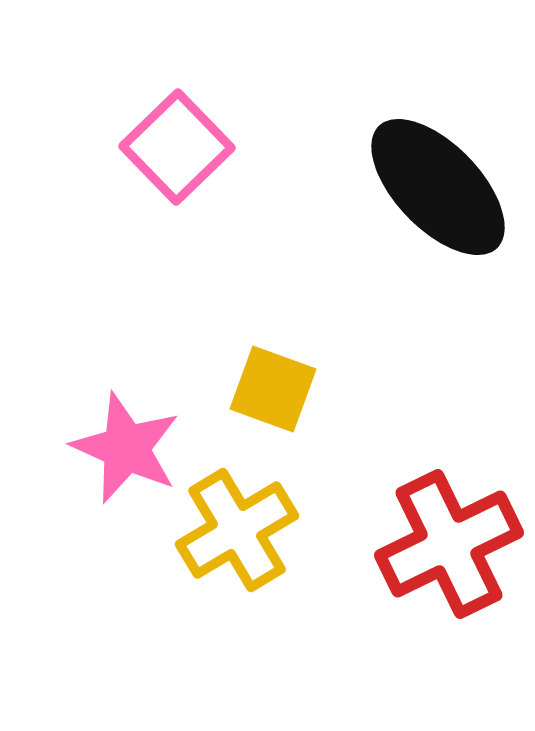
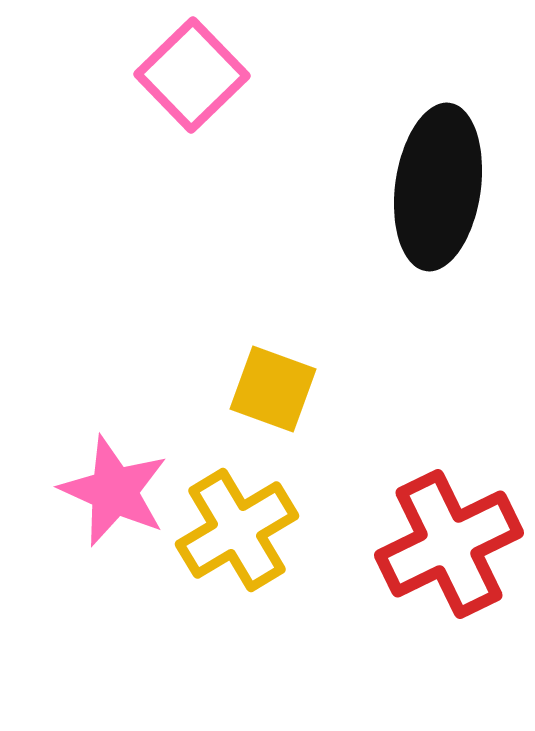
pink square: moved 15 px right, 72 px up
black ellipse: rotated 52 degrees clockwise
pink star: moved 12 px left, 43 px down
